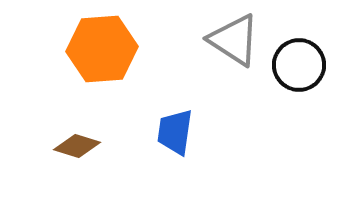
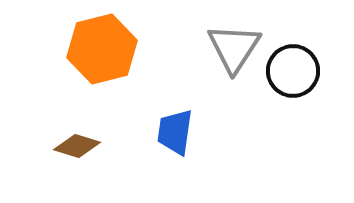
gray triangle: moved 8 px down; rotated 30 degrees clockwise
orange hexagon: rotated 10 degrees counterclockwise
black circle: moved 6 px left, 6 px down
